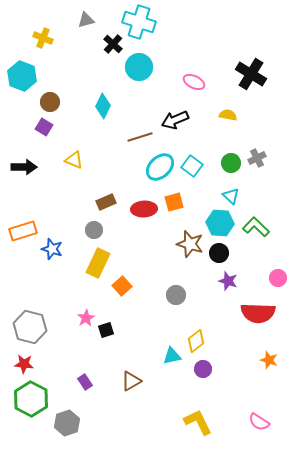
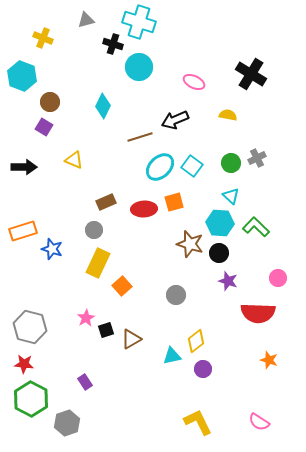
black cross at (113, 44): rotated 24 degrees counterclockwise
brown triangle at (131, 381): moved 42 px up
